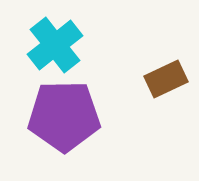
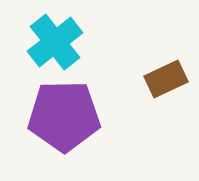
cyan cross: moved 3 px up
